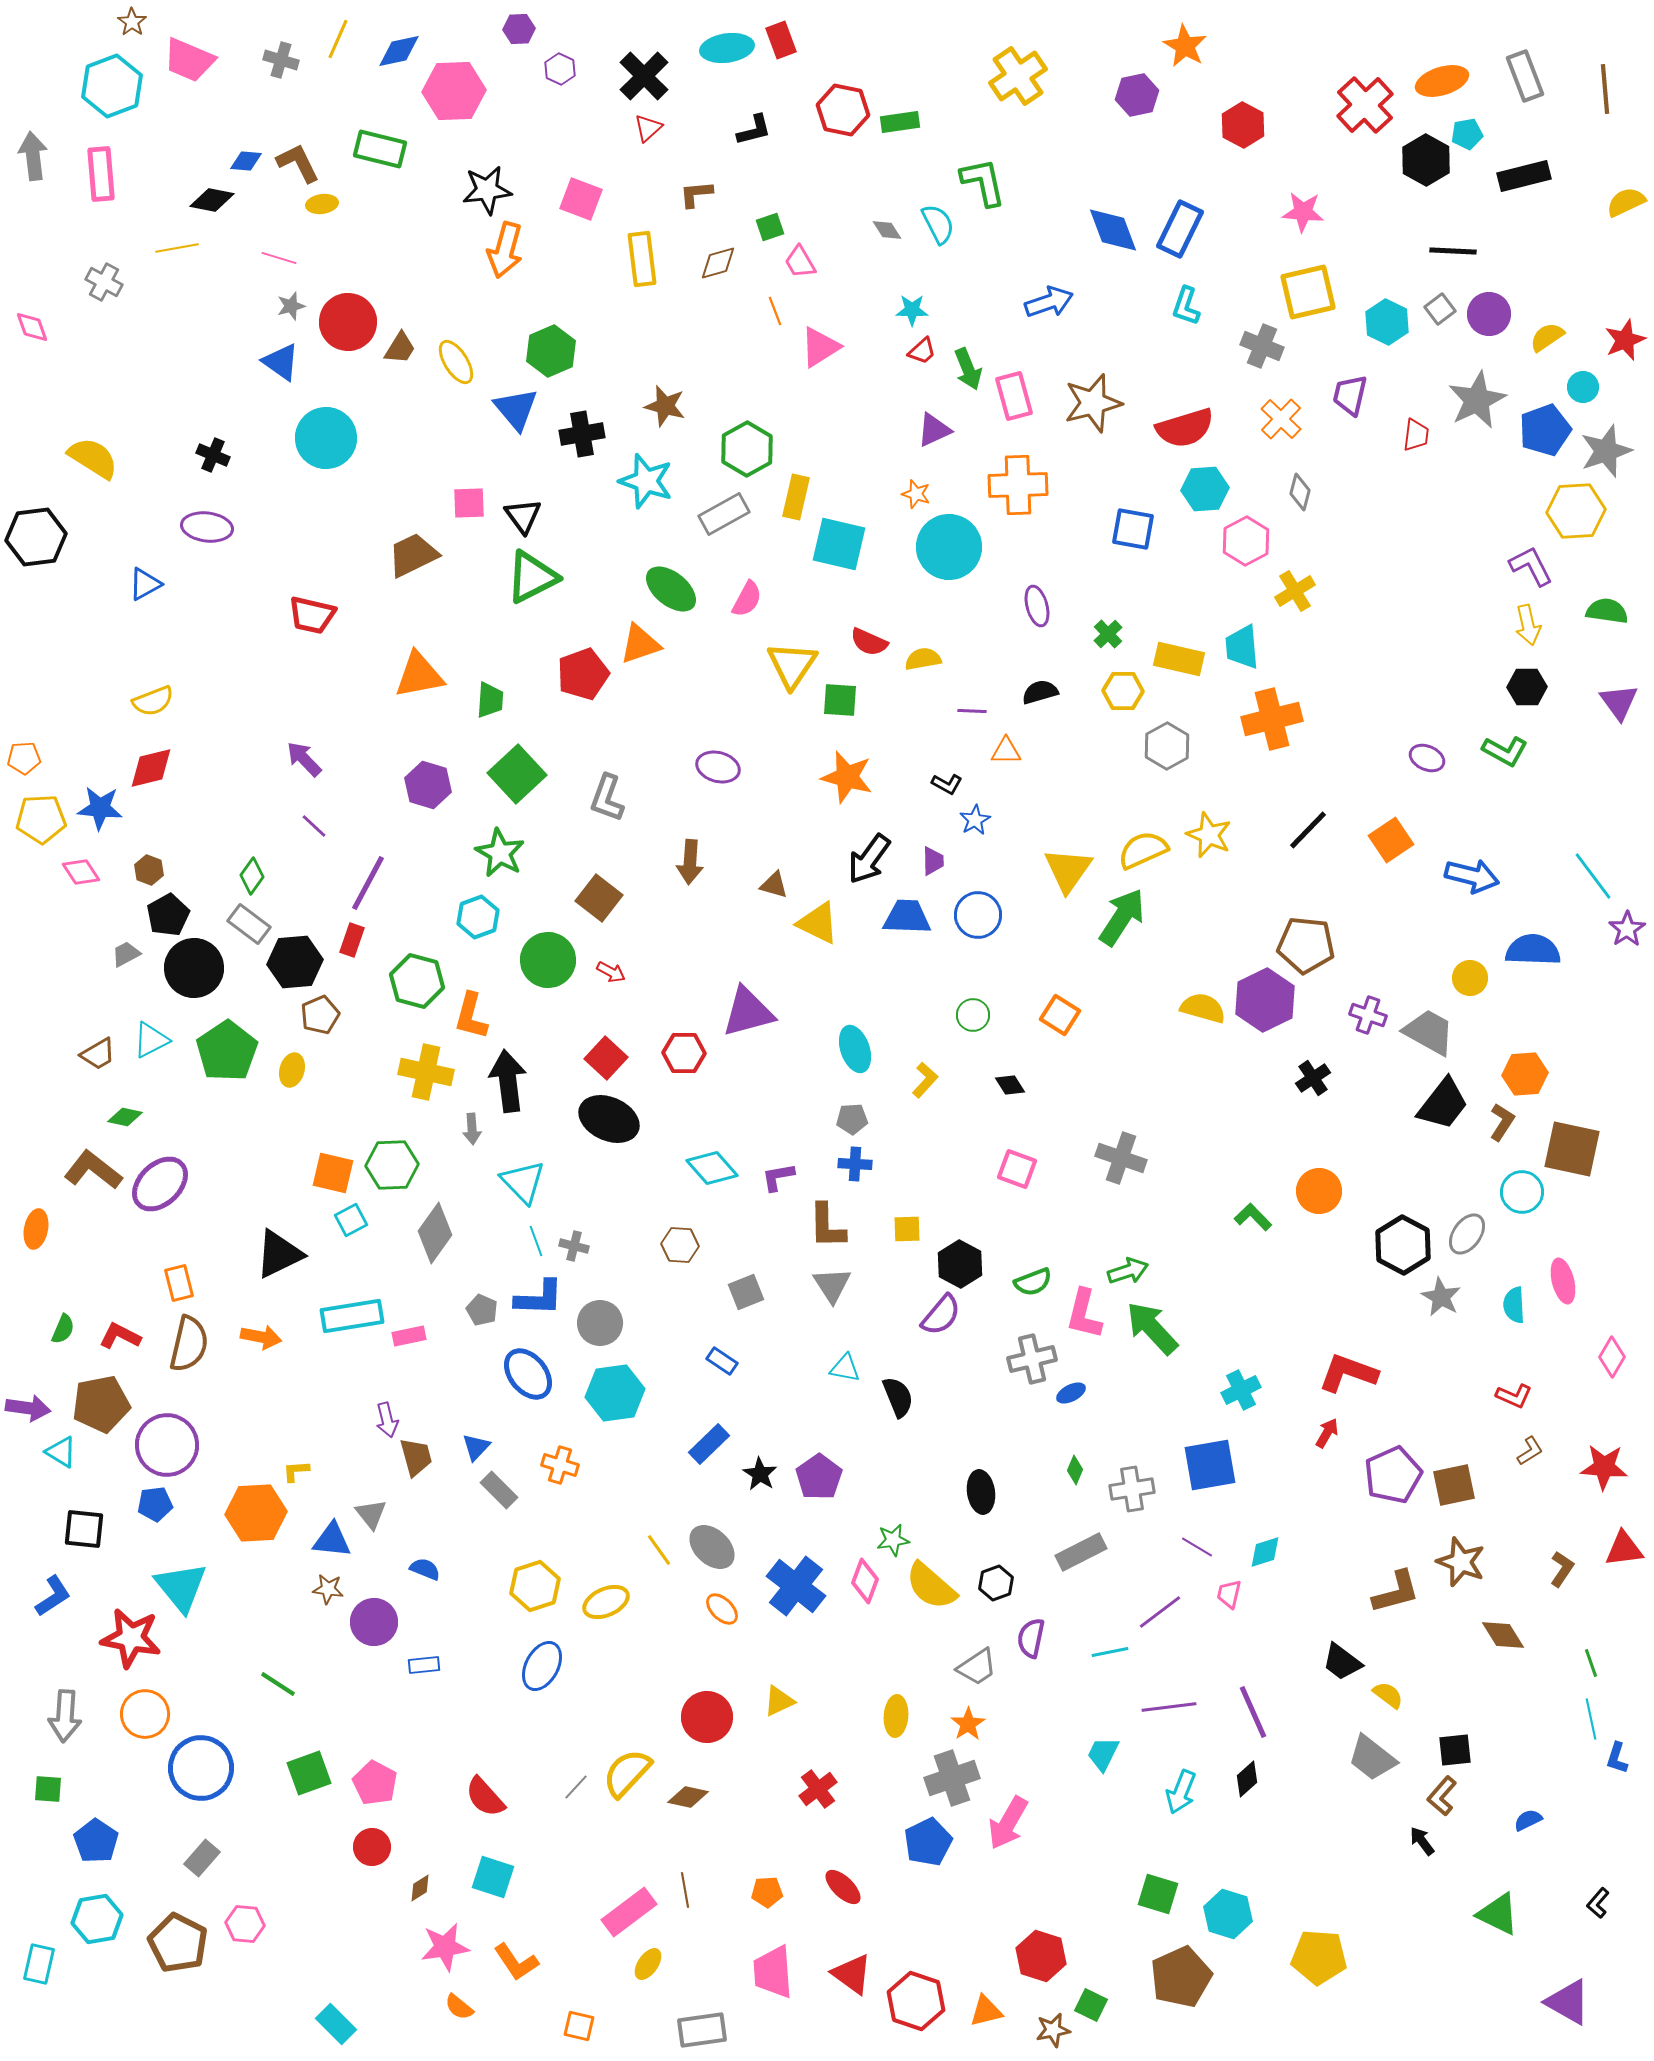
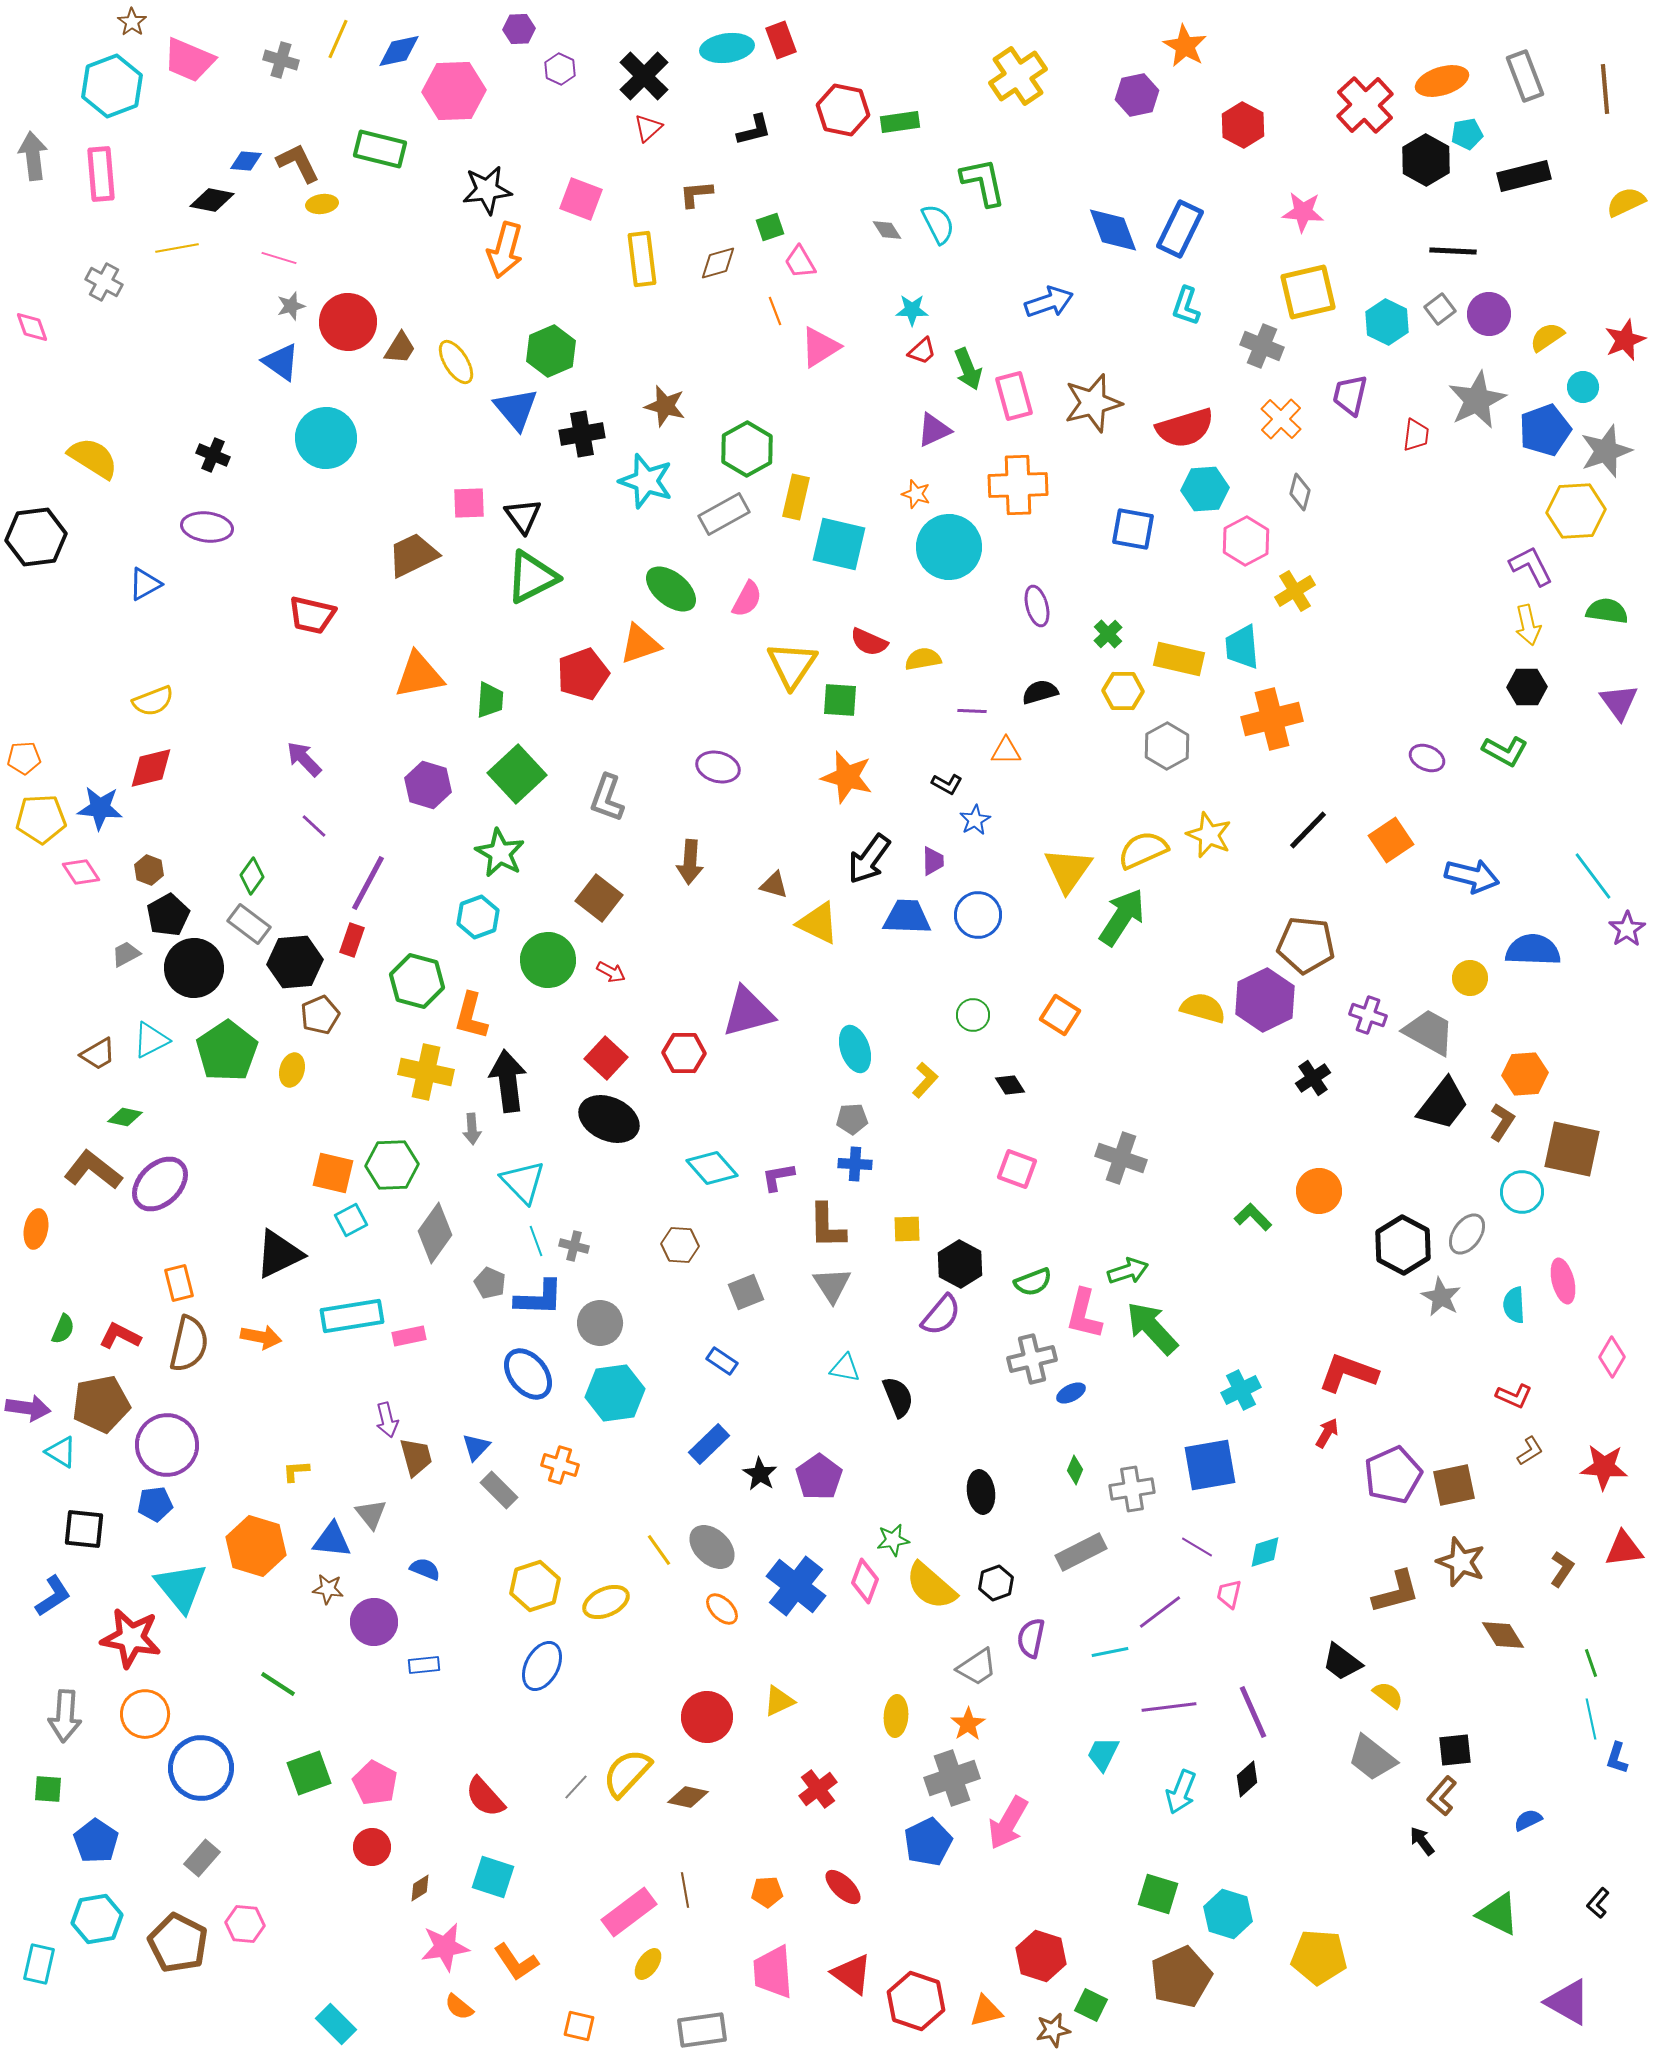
gray pentagon at (482, 1310): moved 8 px right, 27 px up
orange hexagon at (256, 1513): moved 33 px down; rotated 20 degrees clockwise
